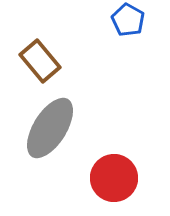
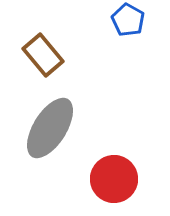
brown rectangle: moved 3 px right, 6 px up
red circle: moved 1 px down
